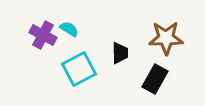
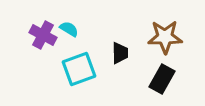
brown star: moved 1 px left, 1 px up
cyan square: rotated 8 degrees clockwise
black rectangle: moved 7 px right
